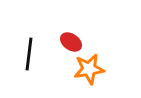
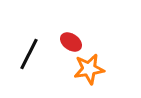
black line: rotated 20 degrees clockwise
